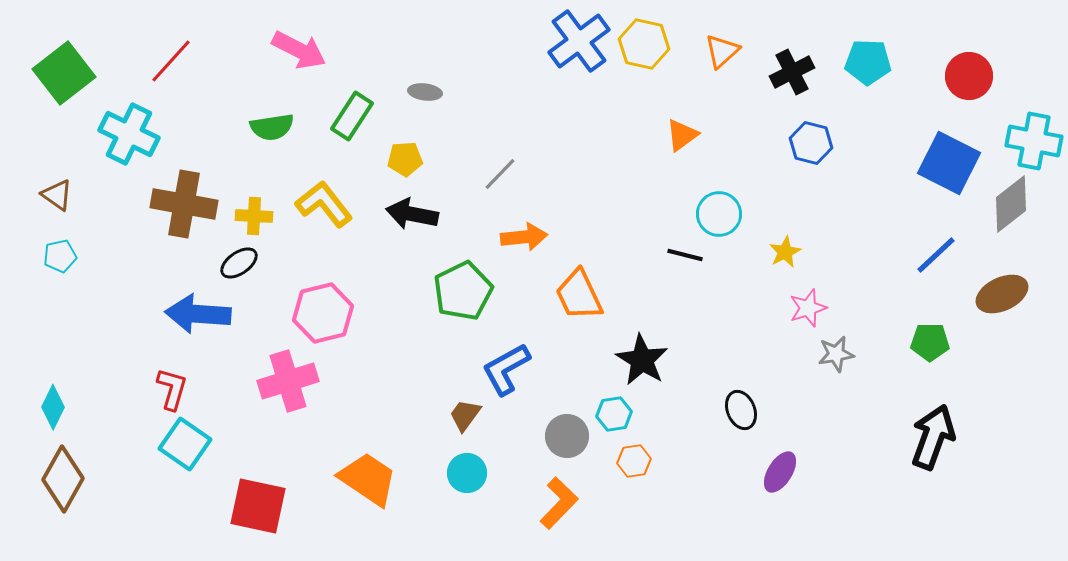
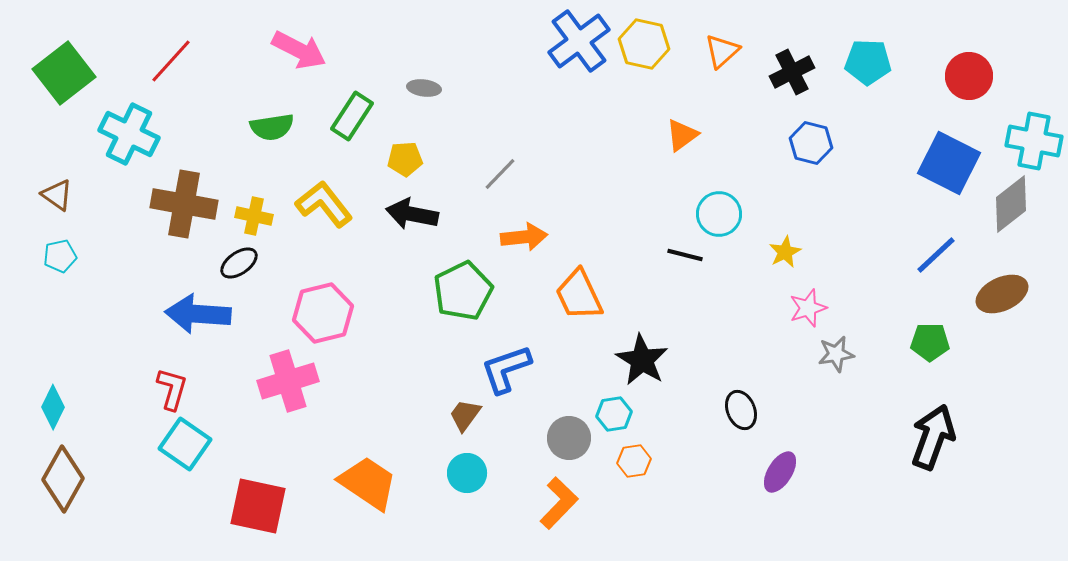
gray ellipse at (425, 92): moved 1 px left, 4 px up
yellow cross at (254, 216): rotated 9 degrees clockwise
blue L-shape at (506, 369): rotated 10 degrees clockwise
gray circle at (567, 436): moved 2 px right, 2 px down
orange trapezoid at (368, 479): moved 4 px down
